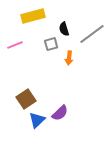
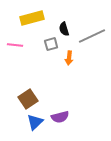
yellow rectangle: moved 1 px left, 2 px down
gray line: moved 2 px down; rotated 12 degrees clockwise
pink line: rotated 28 degrees clockwise
brown square: moved 2 px right
purple semicircle: moved 4 px down; rotated 30 degrees clockwise
blue triangle: moved 2 px left, 2 px down
